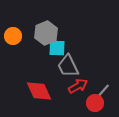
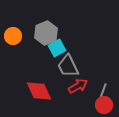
cyan square: rotated 30 degrees counterclockwise
gray line: rotated 21 degrees counterclockwise
red circle: moved 9 px right, 2 px down
